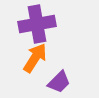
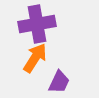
purple trapezoid: rotated 20 degrees counterclockwise
